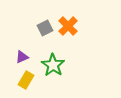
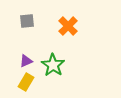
gray square: moved 18 px left, 7 px up; rotated 21 degrees clockwise
purple triangle: moved 4 px right, 4 px down
yellow rectangle: moved 2 px down
